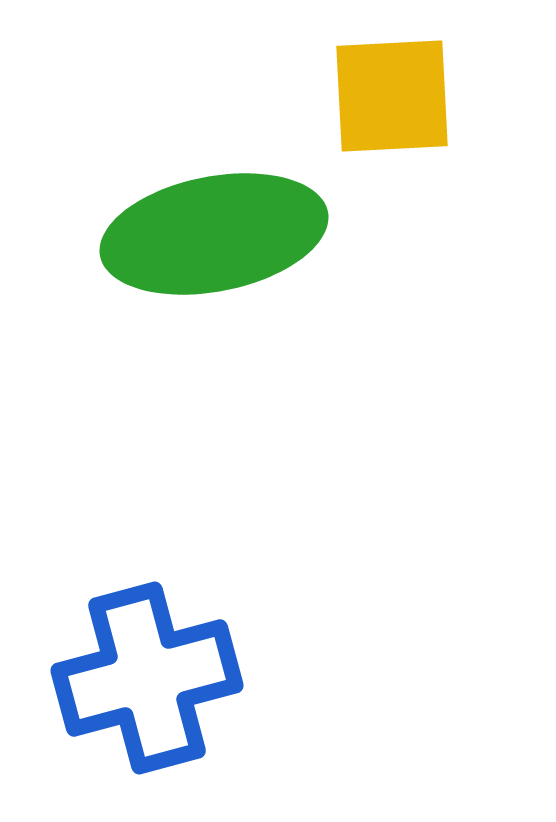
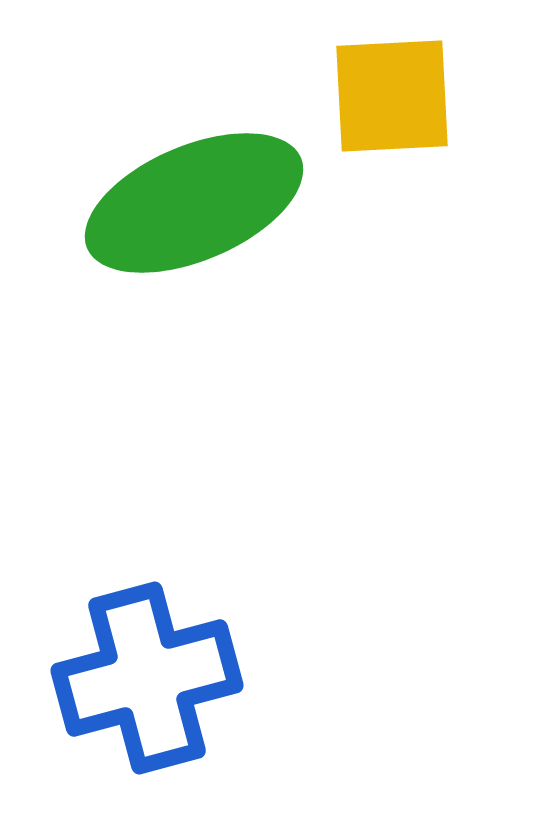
green ellipse: moved 20 px left, 31 px up; rotated 12 degrees counterclockwise
